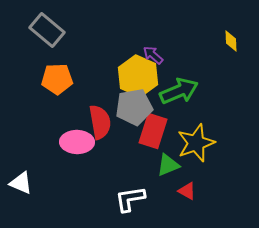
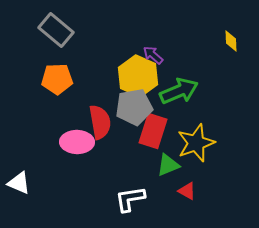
gray rectangle: moved 9 px right
white triangle: moved 2 px left
